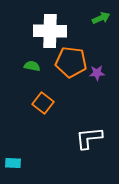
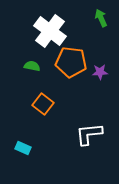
green arrow: rotated 90 degrees counterclockwise
white cross: rotated 36 degrees clockwise
purple star: moved 3 px right, 1 px up
orange square: moved 1 px down
white L-shape: moved 4 px up
cyan rectangle: moved 10 px right, 15 px up; rotated 21 degrees clockwise
